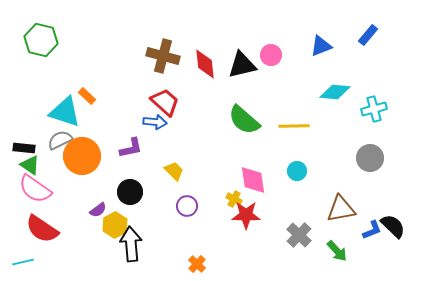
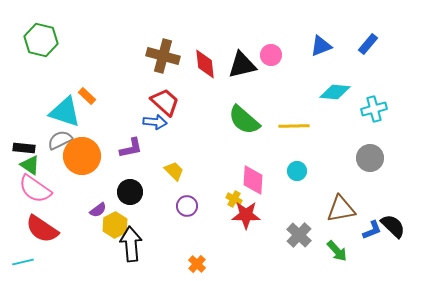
blue rectangle: moved 9 px down
pink diamond: rotated 12 degrees clockwise
